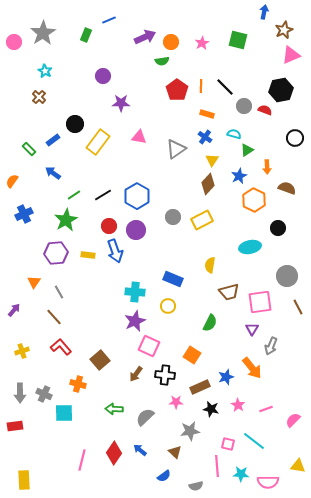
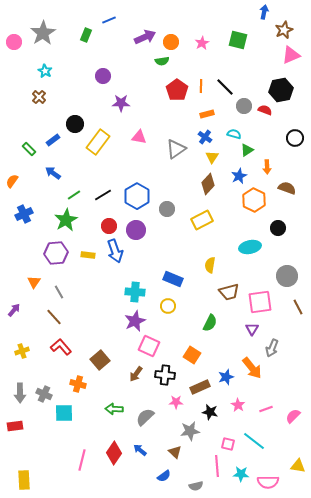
orange rectangle at (207, 114): rotated 32 degrees counterclockwise
yellow triangle at (212, 160): moved 3 px up
gray circle at (173, 217): moved 6 px left, 8 px up
gray arrow at (271, 346): moved 1 px right, 2 px down
black star at (211, 409): moved 1 px left, 3 px down
pink semicircle at (293, 420): moved 4 px up
